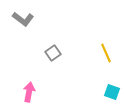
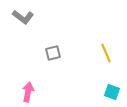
gray L-shape: moved 2 px up
gray square: rotated 21 degrees clockwise
pink arrow: moved 1 px left
